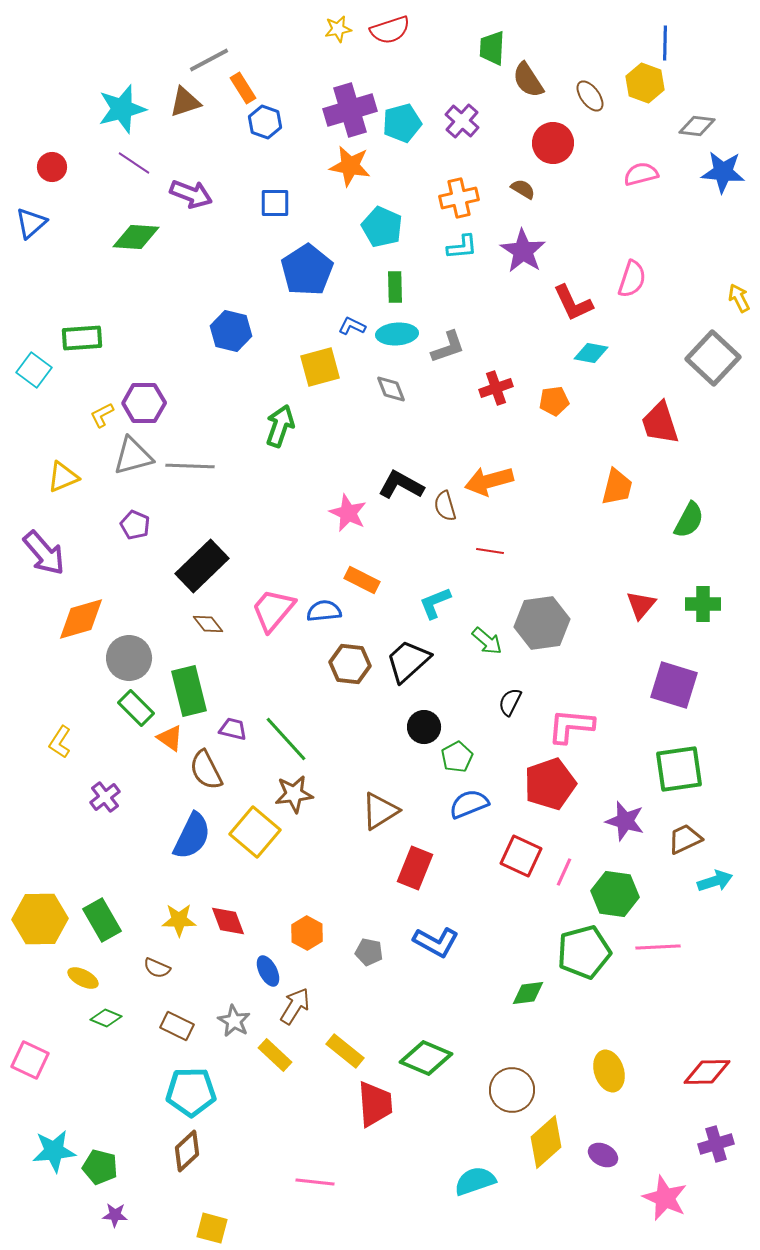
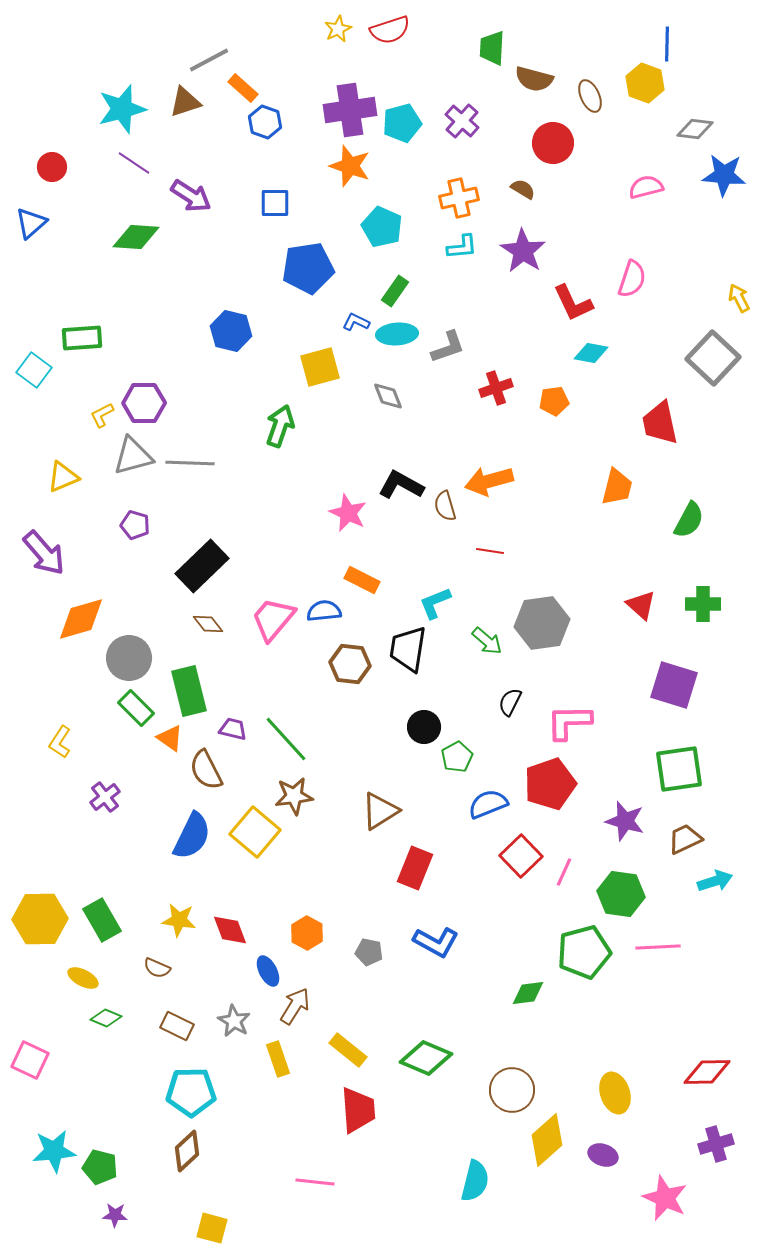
yellow star at (338, 29): rotated 16 degrees counterclockwise
blue line at (665, 43): moved 2 px right, 1 px down
brown semicircle at (528, 80): moved 6 px right, 1 px up; rotated 42 degrees counterclockwise
orange rectangle at (243, 88): rotated 16 degrees counterclockwise
brown ellipse at (590, 96): rotated 12 degrees clockwise
purple cross at (350, 110): rotated 9 degrees clockwise
gray diamond at (697, 126): moved 2 px left, 3 px down
orange star at (350, 166): rotated 9 degrees clockwise
blue star at (723, 172): moved 1 px right, 3 px down
pink semicircle at (641, 174): moved 5 px right, 13 px down
purple arrow at (191, 194): moved 2 px down; rotated 12 degrees clockwise
blue pentagon at (307, 270): moved 1 px right, 2 px up; rotated 24 degrees clockwise
green rectangle at (395, 287): moved 4 px down; rotated 36 degrees clockwise
blue L-shape at (352, 326): moved 4 px right, 4 px up
gray diamond at (391, 389): moved 3 px left, 7 px down
red trapezoid at (660, 423): rotated 6 degrees clockwise
gray line at (190, 466): moved 3 px up
purple pentagon at (135, 525): rotated 8 degrees counterclockwise
red triangle at (641, 605): rotated 28 degrees counterclockwise
pink trapezoid at (273, 610): moved 9 px down
black trapezoid at (408, 661): moved 12 px up; rotated 39 degrees counterclockwise
pink L-shape at (571, 726): moved 2 px left, 4 px up; rotated 6 degrees counterclockwise
brown star at (294, 794): moved 2 px down
blue semicircle at (469, 804): moved 19 px right
red square at (521, 856): rotated 21 degrees clockwise
green hexagon at (615, 894): moved 6 px right
yellow star at (179, 920): rotated 8 degrees clockwise
red diamond at (228, 921): moved 2 px right, 9 px down
yellow rectangle at (345, 1051): moved 3 px right, 1 px up
yellow rectangle at (275, 1055): moved 3 px right, 4 px down; rotated 28 degrees clockwise
yellow ellipse at (609, 1071): moved 6 px right, 22 px down
red trapezoid at (375, 1104): moved 17 px left, 6 px down
yellow diamond at (546, 1142): moved 1 px right, 2 px up
purple ellipse at (603, 1155): rotated 8 degrees counterclockwise
cyan semicircle at (475, 1181): rotated 123 degrees clockwise
